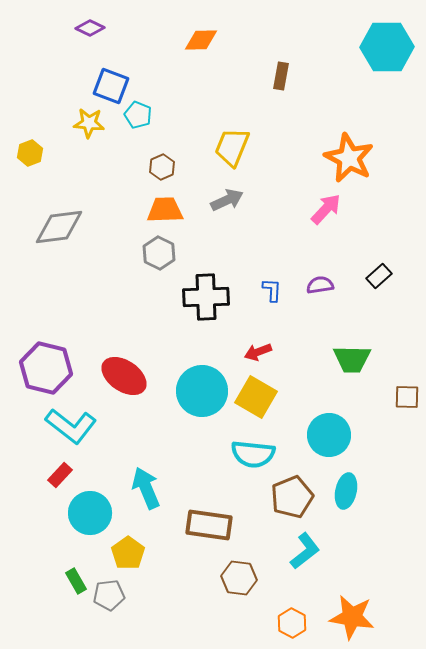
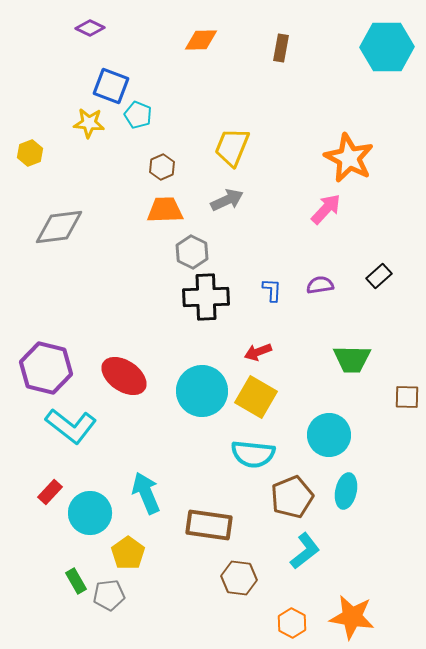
brown rectangle at (281, 76): moved 28 px up
gray hexagon at (159, 253): moved 33 px right, 1 px up
red rectangle at (60, 475): moved 10 px left, 17 px down
cyan arrow at (146, 488): moved 5 px down
